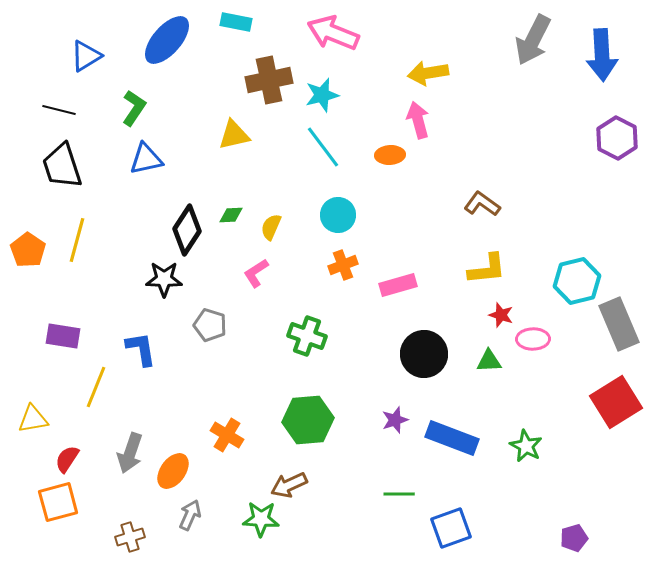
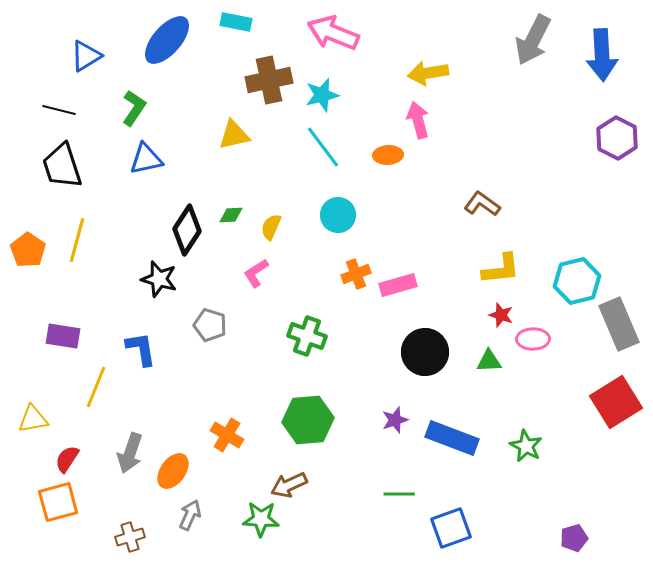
orange ellipse at (390, 155): moved 2 px left
orange cross at (343, 265): moved 13 px right, 9 px down
yellow L-shape at (487, 269): moved 14 px right
black star at (164, 279): moved 5 px left; rotated 15 degrees clockwise
black circle at (424, 354): moved 1 px right, 2 px up
